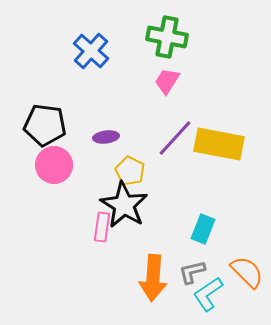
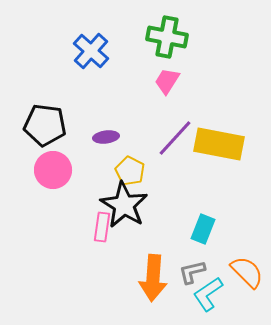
pink circle: moved 1 px left, 5 px down
